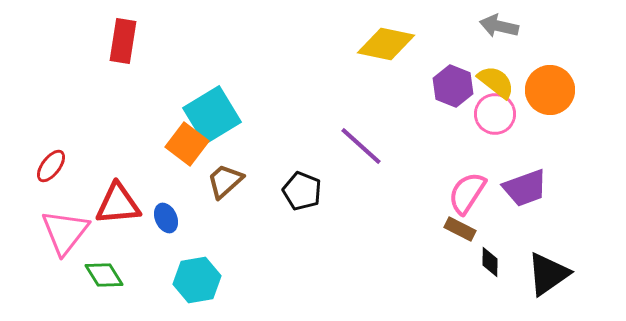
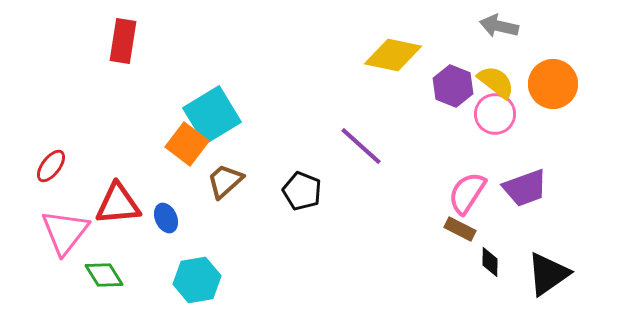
yellow diamond: moved 7 px right, 11 px down
orange circle: moved 3 px right, 6 px up
